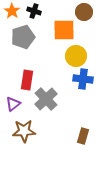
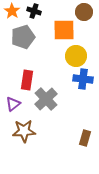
brown rectangle: moved 2 px right, 2 px down
